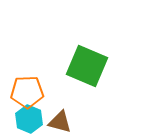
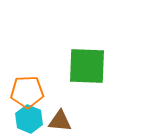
green square: rotated 21 degrees counterclockwise
brown triangle: moved 1 px up; rotated 10 degrees counterclockwise
